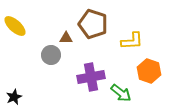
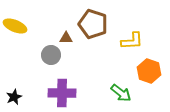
yellow ellipse: rotated 20 degrees counterclockwise
purple cross: moved 29 px left, 16 px down; rotated 12 degrees clockwise
